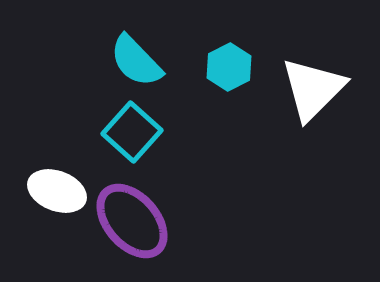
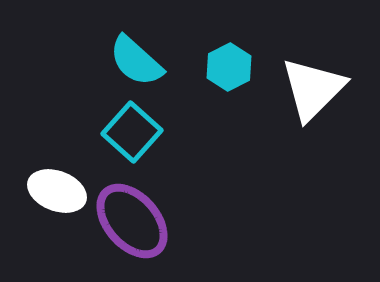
cyan semicircle: rotated 4 degrees counterclockwise
